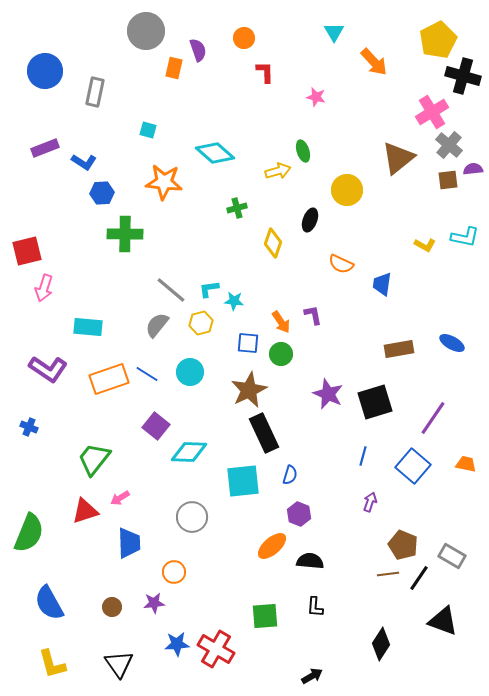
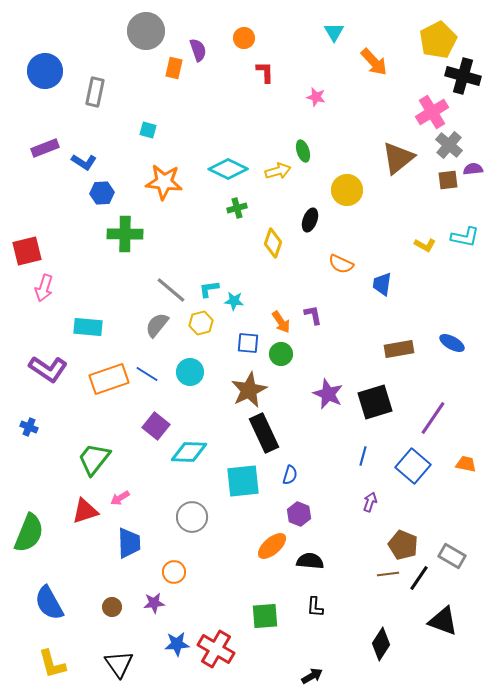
cyan diamond at (215, 153): moved 13 px right, 16 px down; rotated 15 degrees counterclockwise
